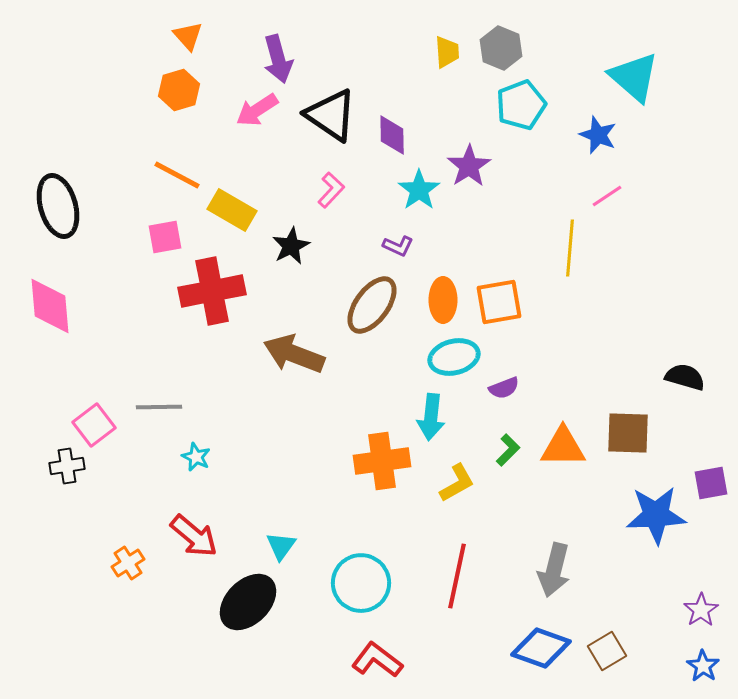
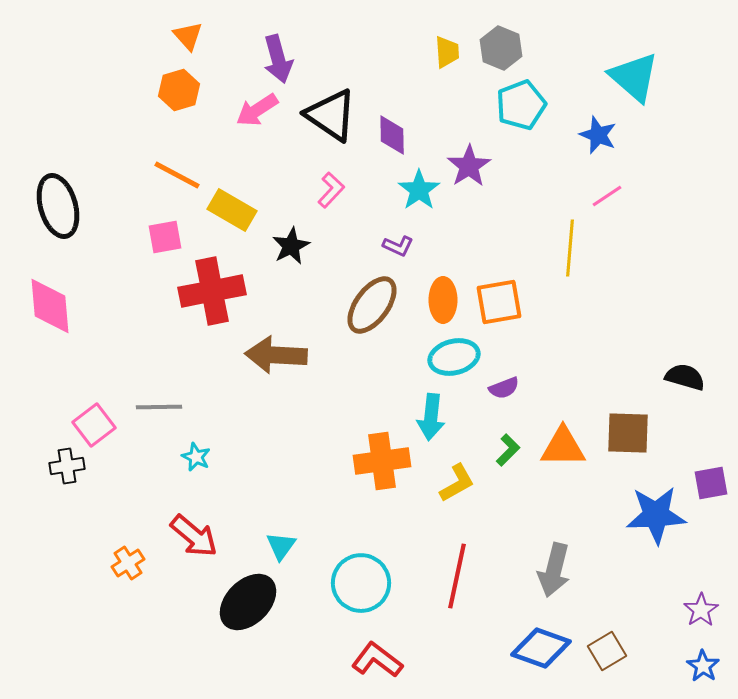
brown arrow at (294, 354): moved 18 px left, 1 px down; rotated 18 degrees counterclockwise
